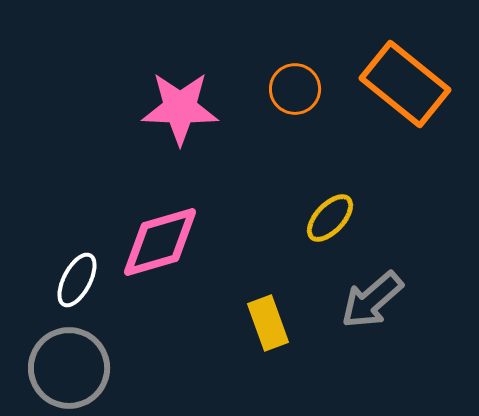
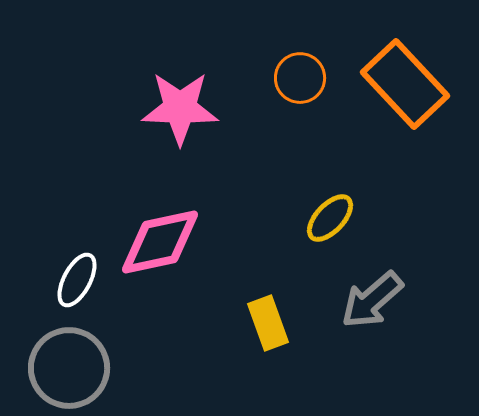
orange rectangle: rotated 8 degrees clockwise
orange circle: moved 5 px right, 11 px up
pink diamond: rotated 4 degrees clockwise
